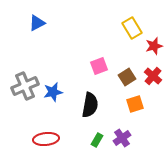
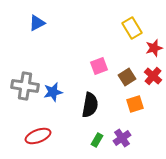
red star: moved 2 px down
gray cross: rotated 32 degrees clockwise
red ellipse: moved 8 px left, 3 px up; rotated 15 degrees counterclockwise
